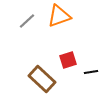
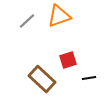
black line: moved 2 px left, 6 px down
